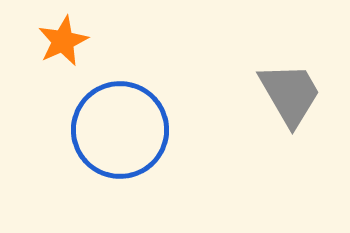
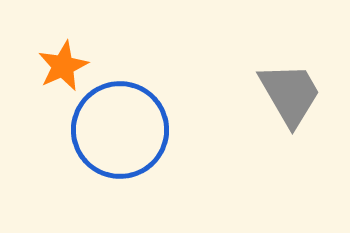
orange star: moved 25 px down
